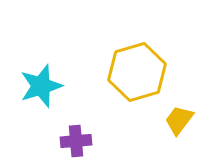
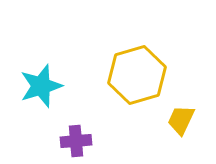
yellow hexagon: moved 3 px down
yellow trapezoid: moved 2 px right; rotated 12 degrees counterclockwise
